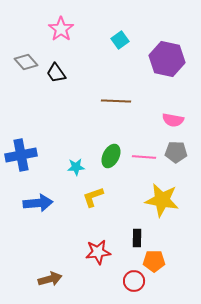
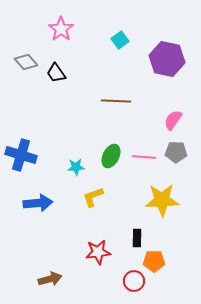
pink semicircle: rotated 115 degrees clockwise
blue cross: rotated 28 degrees clockwise
yellow star: rotated 12 degrees counterclockwise
